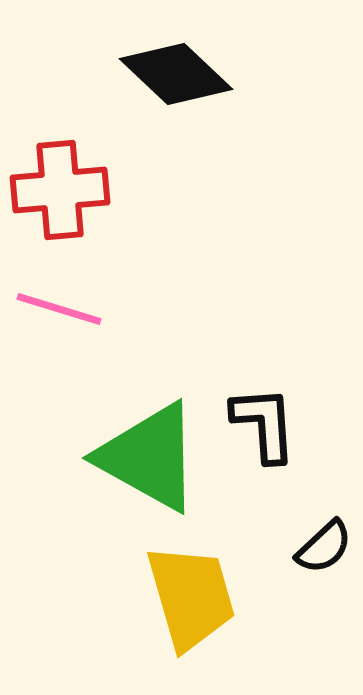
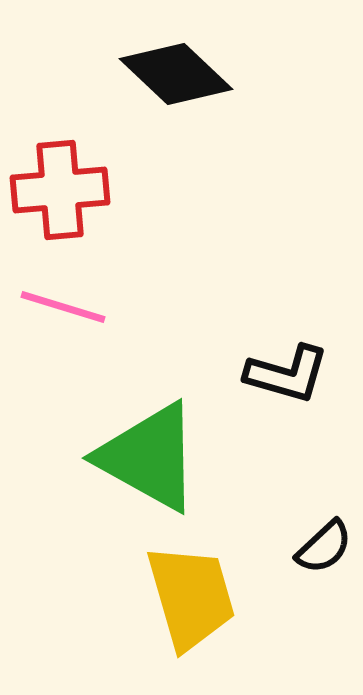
pink line: moved 4 px right, 2 px up
black L-shape: moved 23 px right, 50 px up; rotated 110 degrees clockwise
